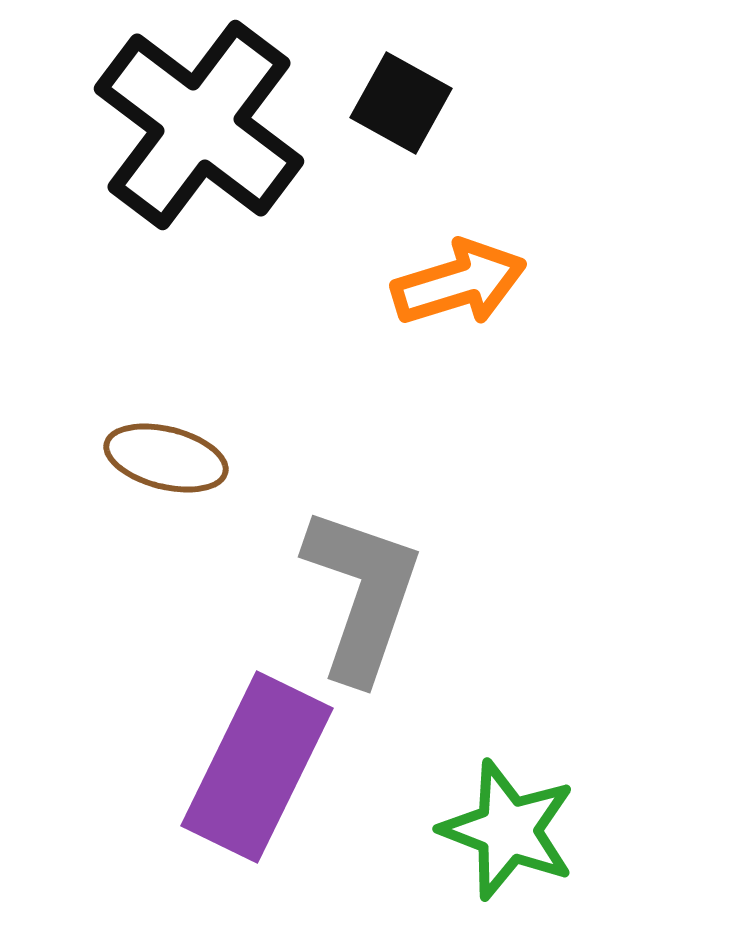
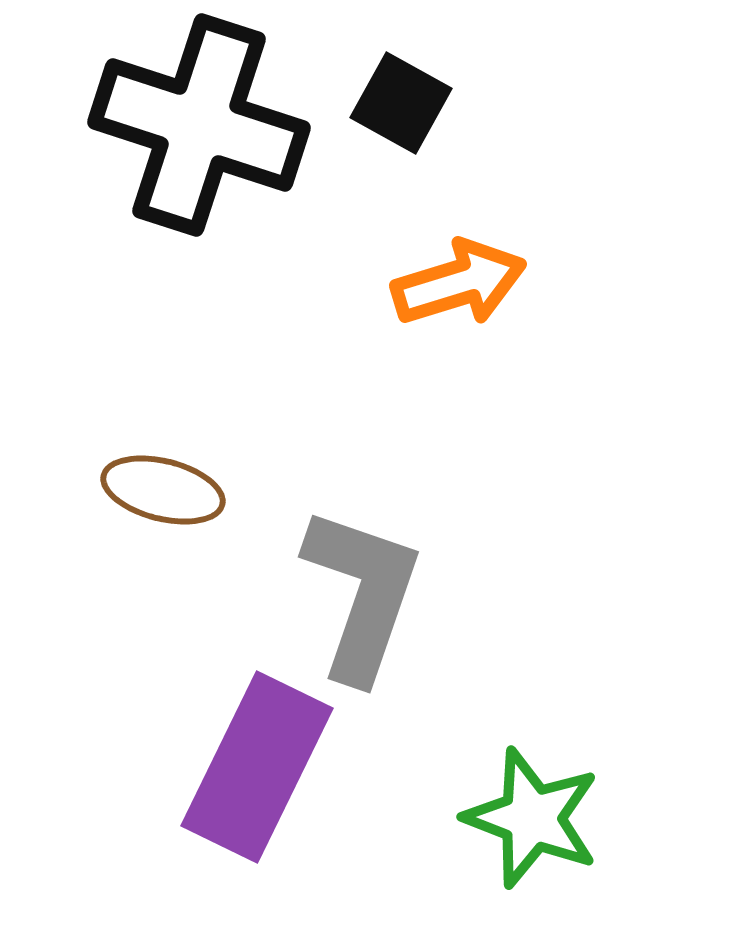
black cross: rotated 19 degrees counterclockwise
brown ellipse: moved 3 px left, 32 px down
green star: moved 24 px right, 12 px up
